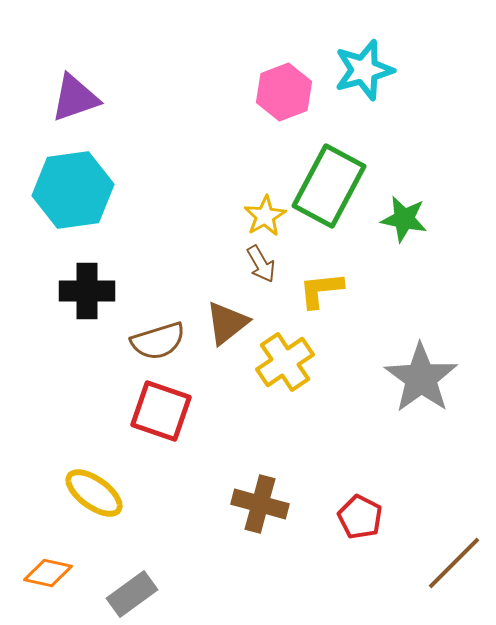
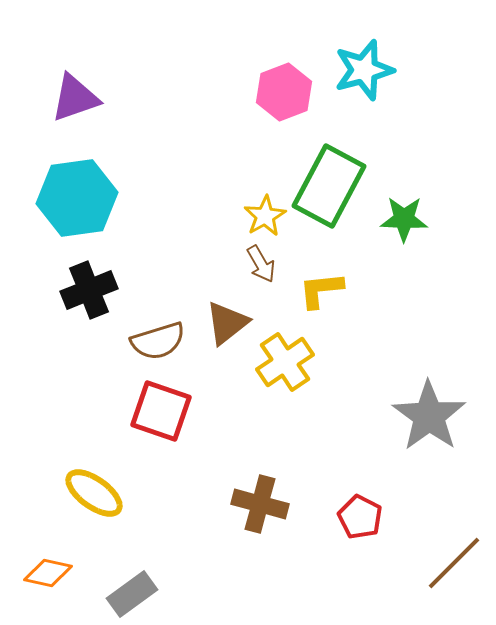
cyan hexagon: moved 4 px right, 8 px down
green star: rotated 9 degrees counterclockwise
black cross: moved 2 px right, 1 px up; rotated 22 degrees counterclockwise
gray star: moved 8 px right, 38 px down
